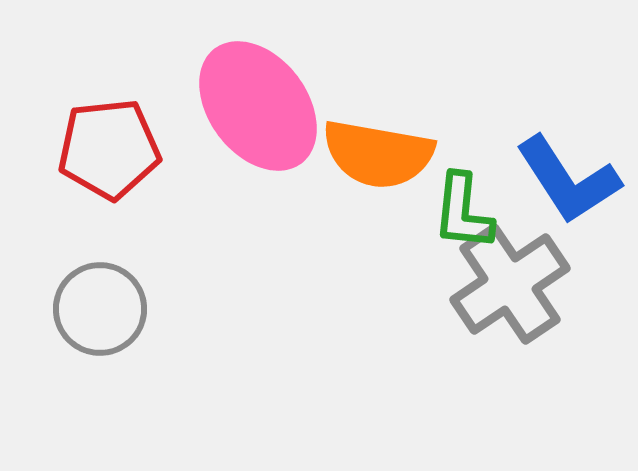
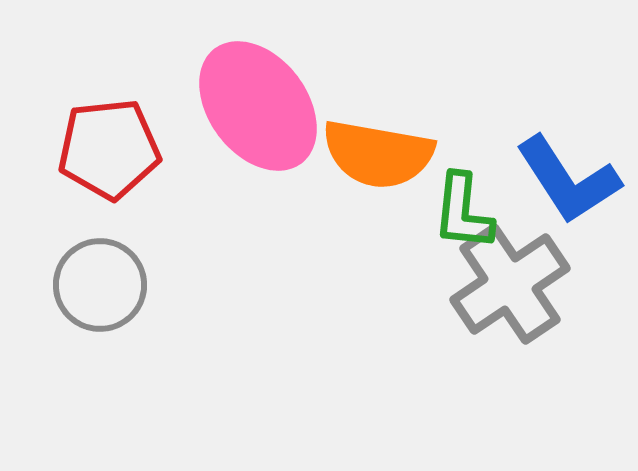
gray circle: moved 24 px up
